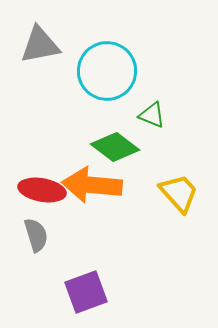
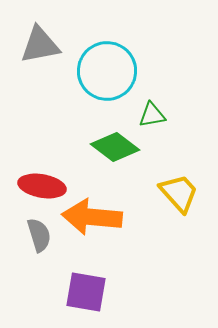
green triangle: rotated 32 degrees counterclockwise
orange arrow: moved 32 px down
red ellipse: moved 4 px up
gray semicircle: moved 3 px right
purple square: rotated 30 degrees clockwise
